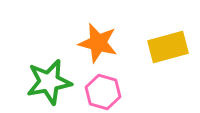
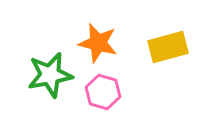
green star: moved 1 px right, 7 px up
